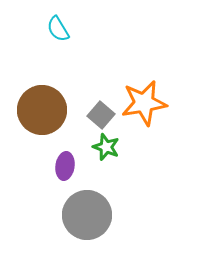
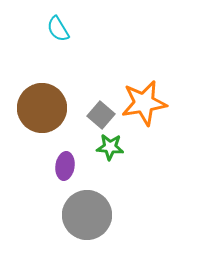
brown circle: moved 2 px up
green star: moved 4 px right; rotated 16 degrees counterclockwise
